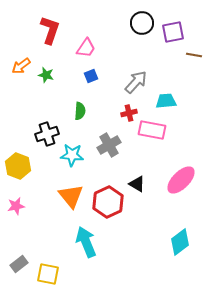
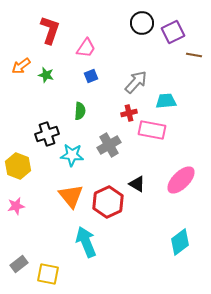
purple square: rotated 15 degrees counterclockwise
